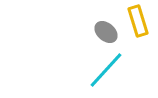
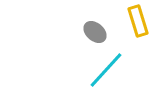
gray ellipse: moved 11 px left
